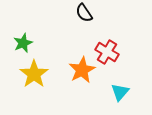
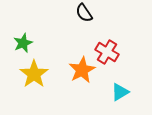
cyan triangle: rotated 18 degrees clockwise
